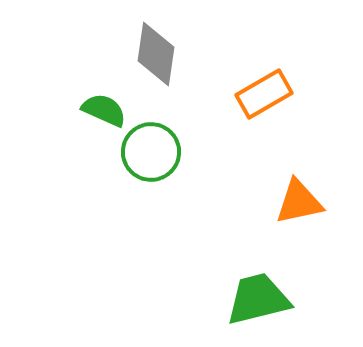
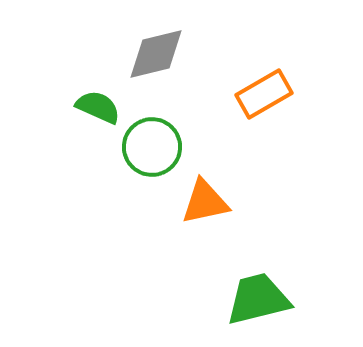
gray diamond: rotated 68 degrees clockwise
green semicircle: moved 6 px left, 3 px up
green circle: moved 1 px right, 5 px up
orange triangle: moved 94 px left
